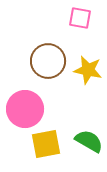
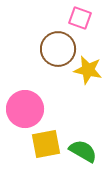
pink square: rotated 10 degrees clockwise
brown circle: moved 10 px right, 12 px up
green semicircle: moved 6 px left, 10 px down
